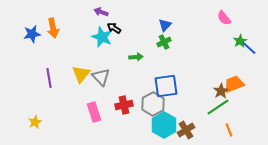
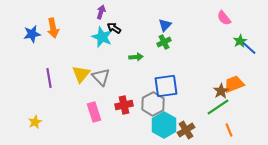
purple arrow: rotated 88 degrees clockwise
